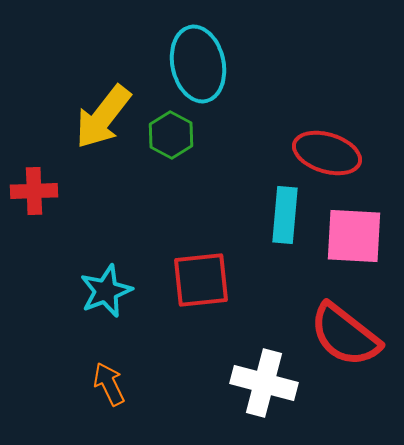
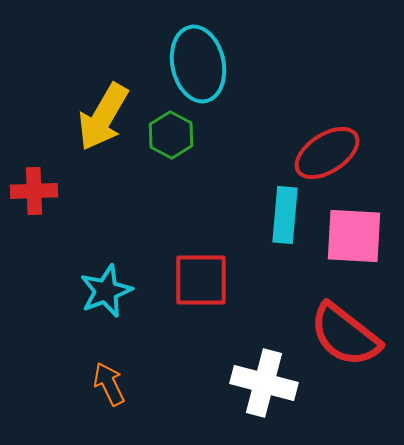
yellow arrow: rotated 8 degrees counterclockwise
red ellipse: rotated 50 degrees counterclockwise
red square: rotated 6 degrees clockwise
